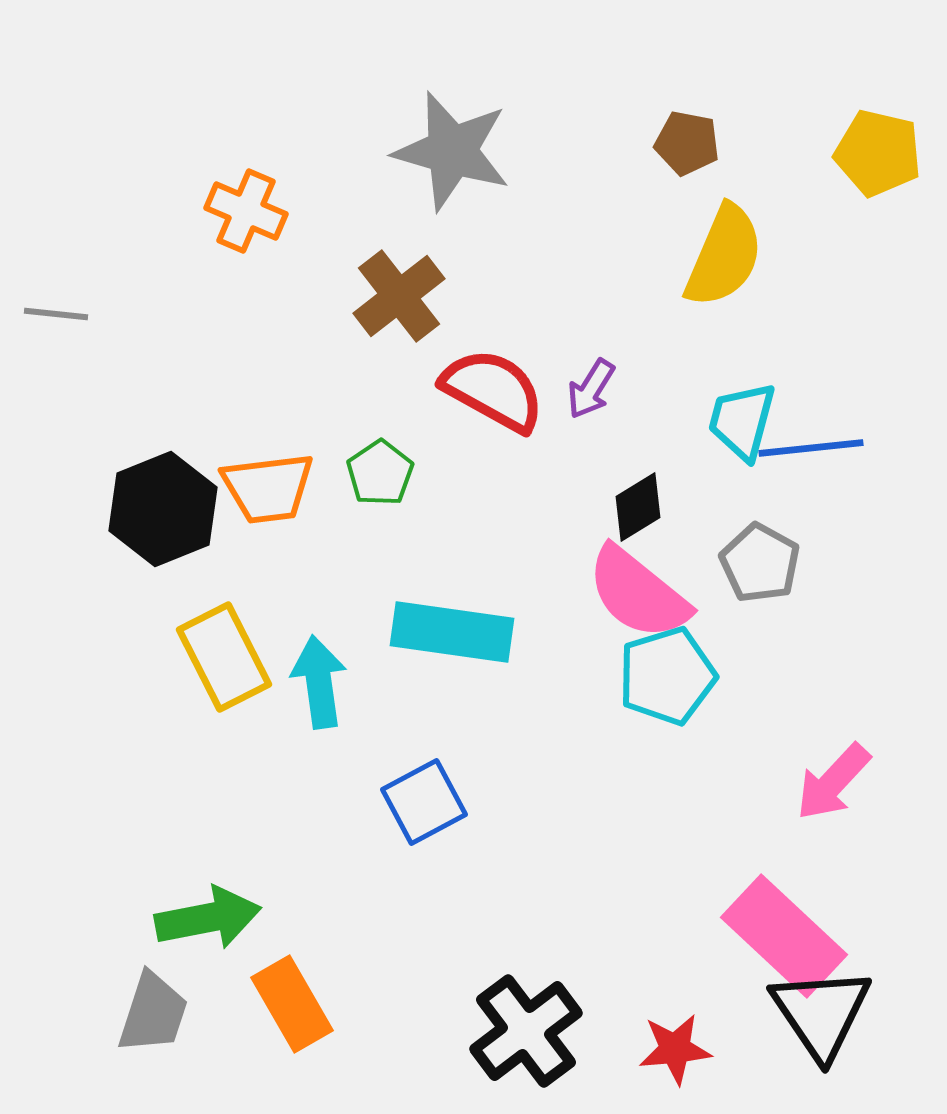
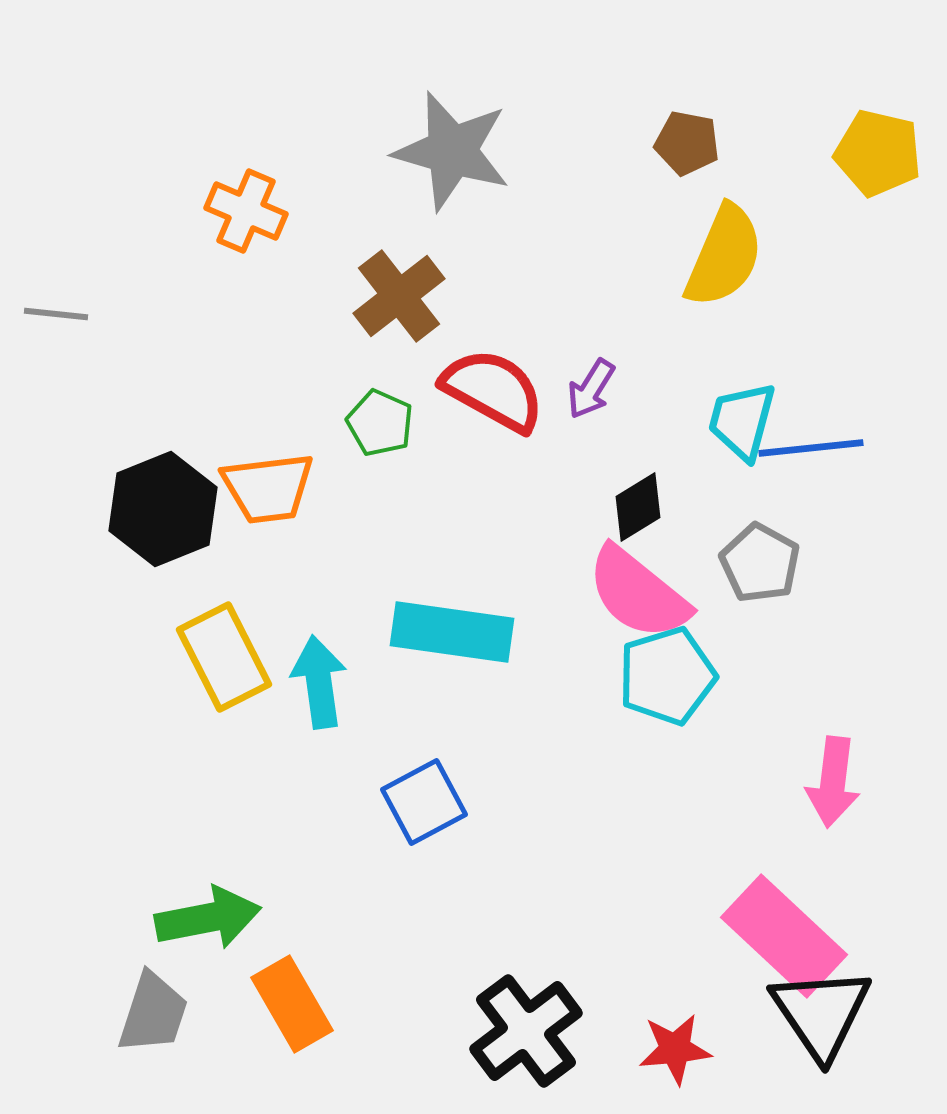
green pentagon: moved 50 px up; rotated 14 degrees counterclockwise
pink arrow: rotated 36 degrees counterclockwise
